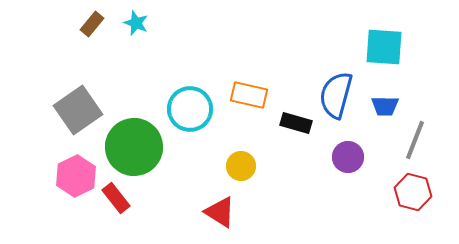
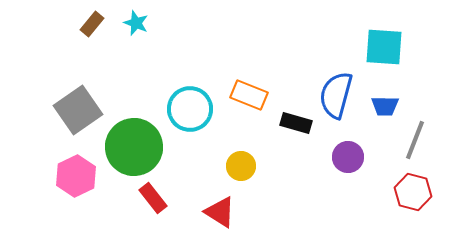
orange rectangle: rotated 9 degrees clockwise
red rectangle: moved 37 px right
